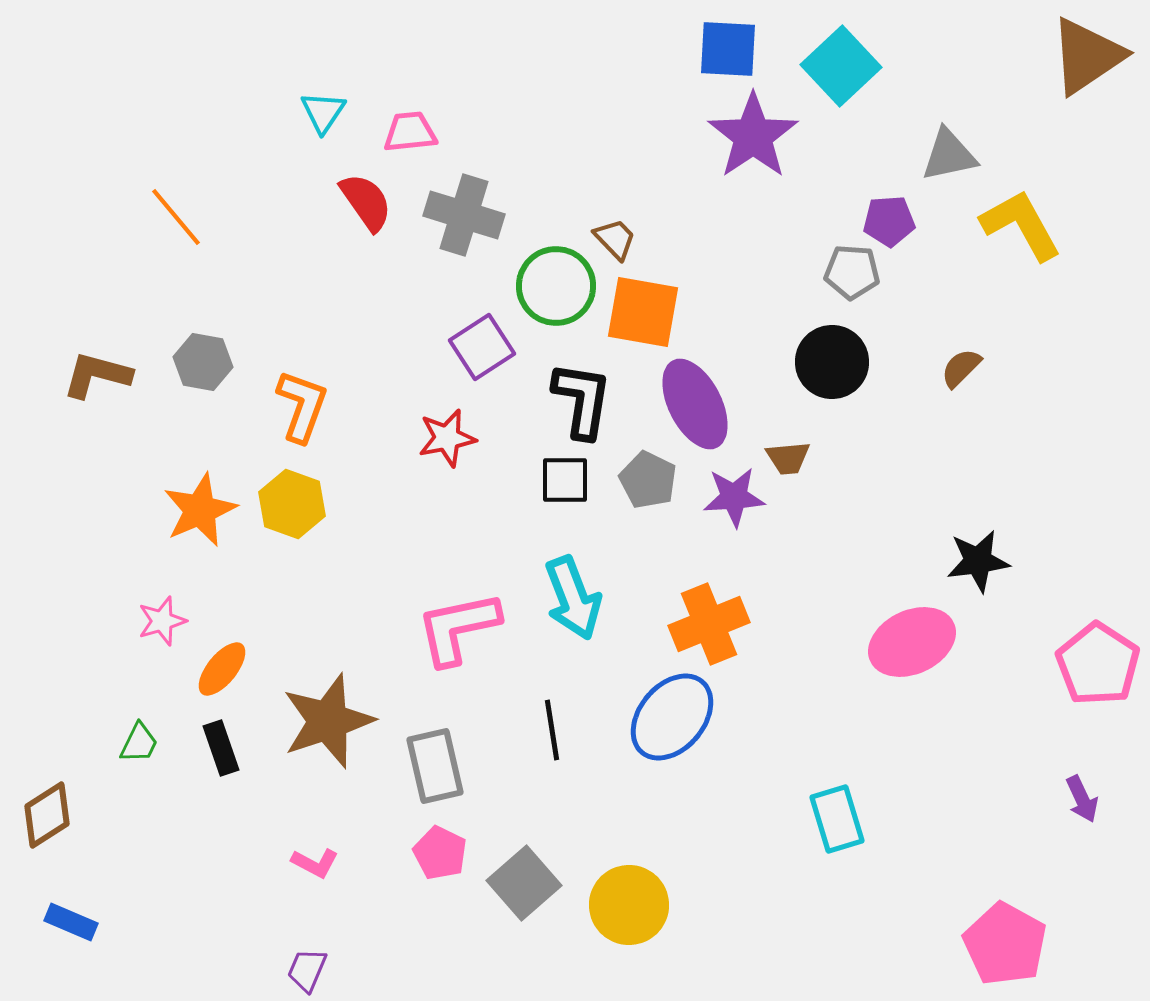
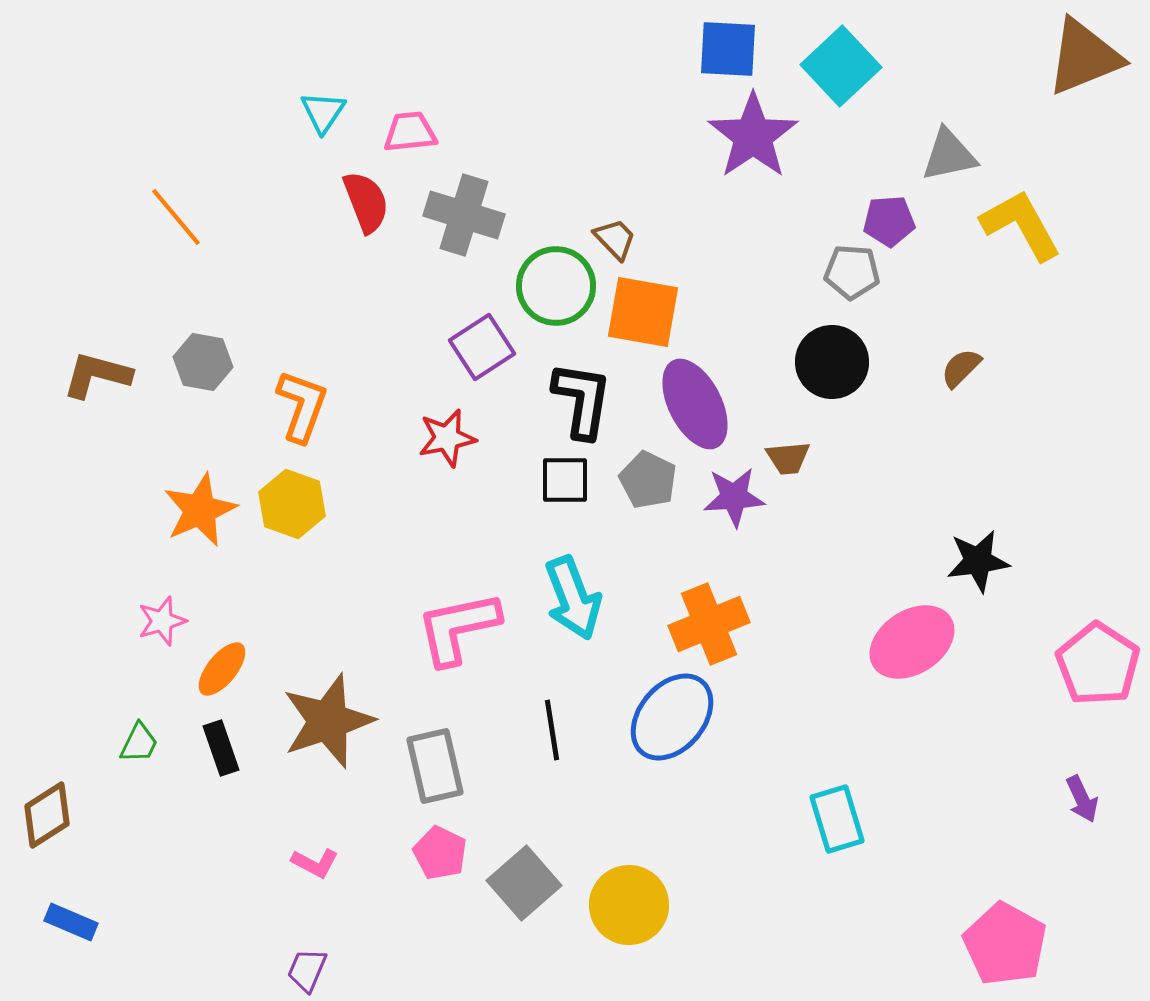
brown triangle at (1087, 56): moved 3 px left, 1 px down; rotated 12 degrees clockwise
red semicircle at (366, 202): rotated 14 degrees clockwise
pink ellipse at (912, 642): rotated 8 degrees counterclockwise
